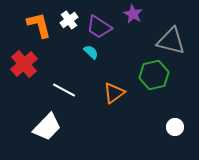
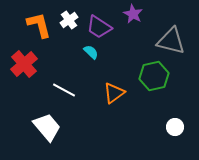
green hexagon: moved 1 px down
white trapezoid: rotated 84 degrees counterclockwise
